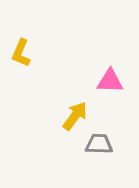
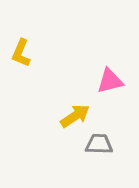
pink triangle: rotated 16 degrees counterclockwise
yellow arrow: rotated 20 degrees clockwise
